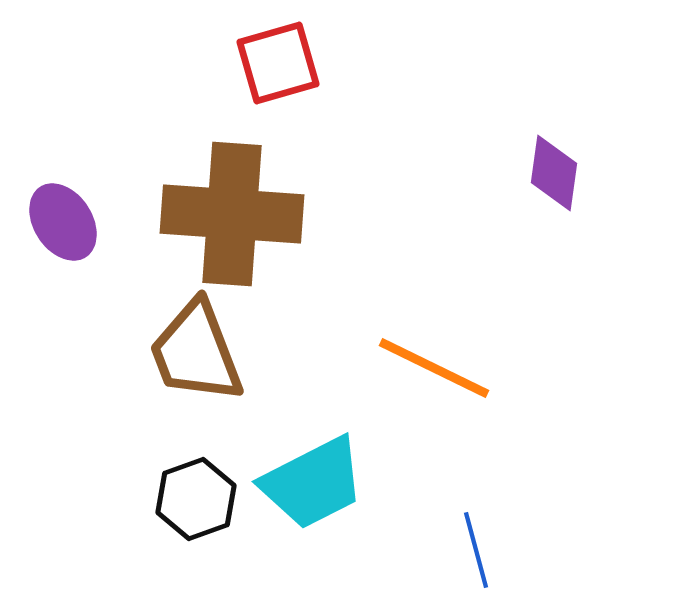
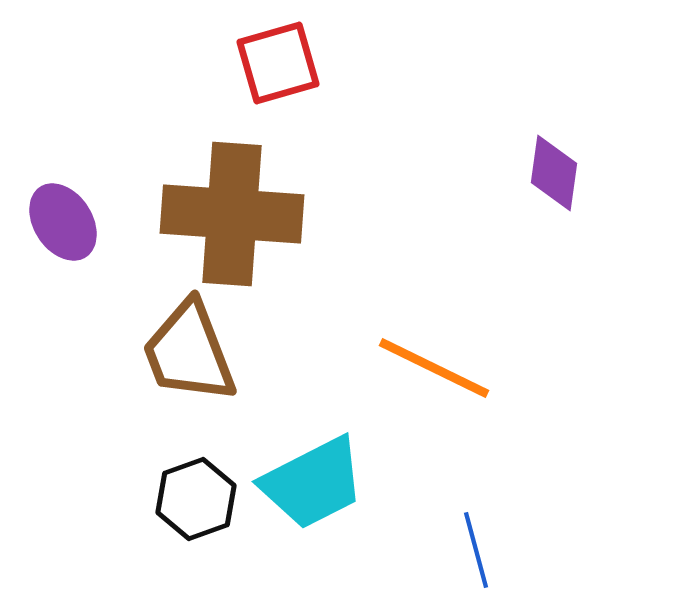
brown trapezoid: moved 7 px left
